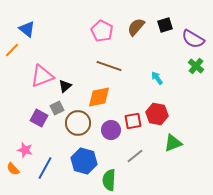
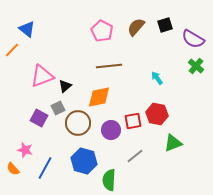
brown line: rotated 25 degrees counterclockwise
gray square: moved 1 px right
